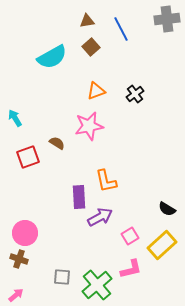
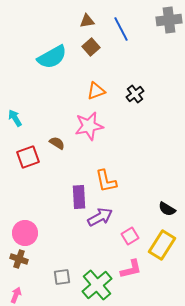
gray cross: moved 2 px right, 1 px down
yellow rectangle: rotated 16 degrees counterclockwise
gray square: rotated 12 degrees counterclockwise
pink arrow: rotated 28 degrees counterclockwise
